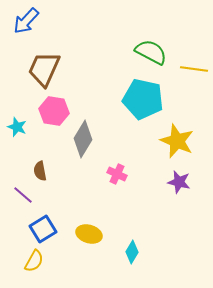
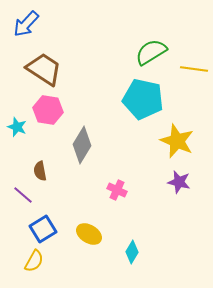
blue arrow: moved 3 px down
green semicircle: rotated 60 degrees counterclockwise
brown trapezoid: rotated 99 degrees clockwise
pink hexagon: moved 6 px left, 1 px up
gray diamond: moved 1 px left, 6 px down
pink cross: moved 16 px down
yellow ellipse: rotated 15 degrees clockwise
